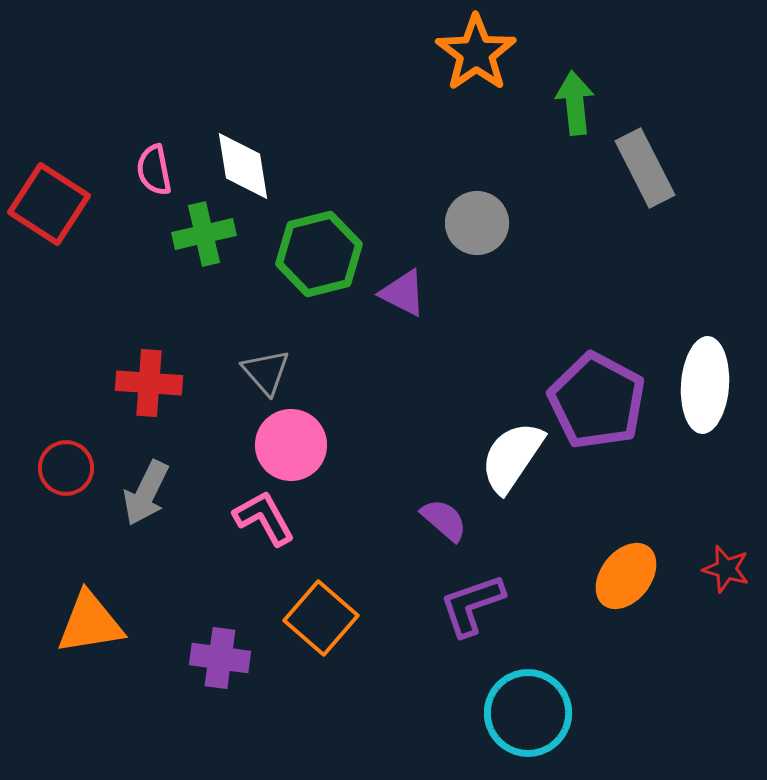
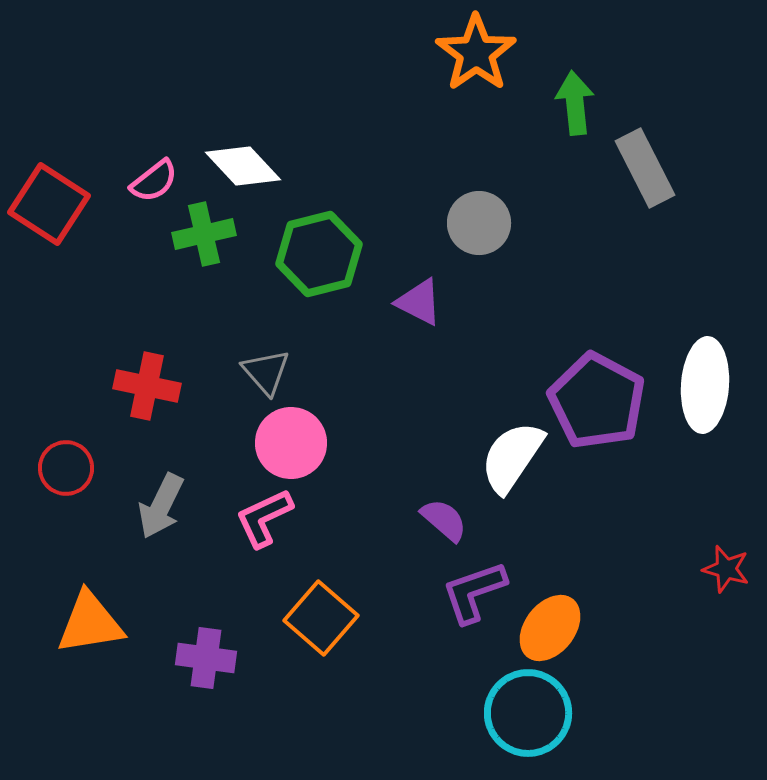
white diamond: rotated 34 degrees counterclockwise
pink semicircle: moved 11 px down; rotated 117 degrees counterclockwise
gray circle: moved 2 px right
purple triangle: moved 16 px right, 9 px down
red cross: moved 2 px left, 3 px down; rotated 8 degrees clockwise
pink circle: moved 2 px up
gray arrow: moved 15 px right, 13 px down
pink L-shape: rotated 86 degrees counterclockwise
orange ellipse: moved 76 px left, 52 px down
purple L-shape: moved 2 px right, 13 px up
purple cross: moved 14 px left
